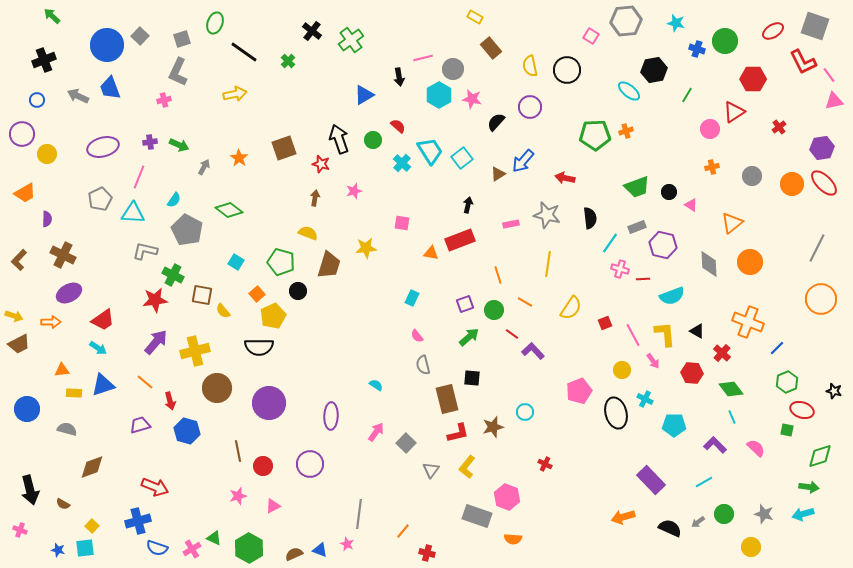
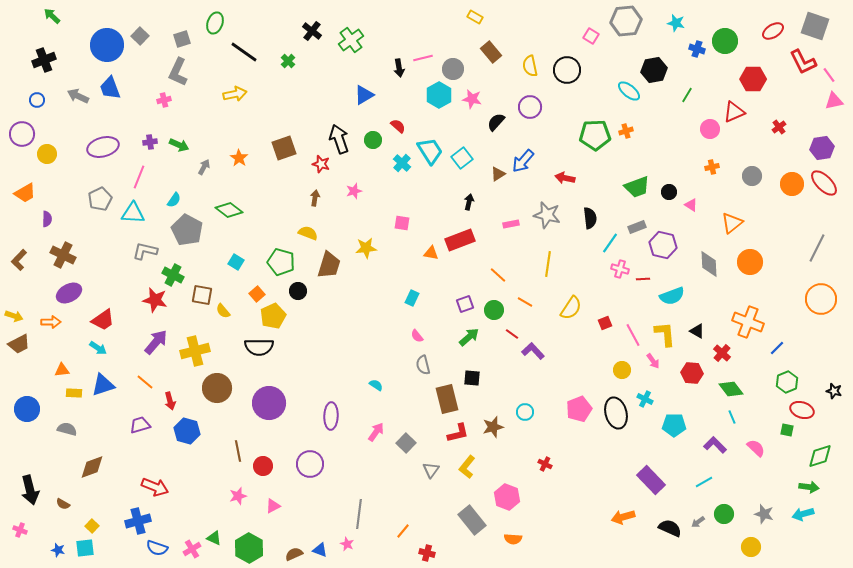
brown rectangle at (491, 48): moved 4 px down
black arrow at (399, 77): moved 9 px up
red triangle at (734, 112): rotated 10 degrees clockwise
black arrow at (468, 205): moved 1 px right, 3 px up
orange line at (498, 275): rotated 30 degrees counterclockwise
red star at (155, 300): rotated 20 degrees clockwise
pink pentagon at (579, 391): moved 18 px down
gray rectangle at (477, 516): moved 5 px left, 4 px down; rotated 32 degrees clockwise
